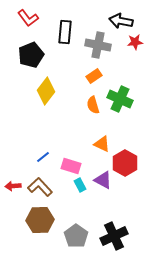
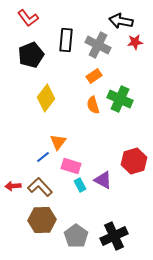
black rectangle: moved 1 px right, 8 px down
gray cross: rotated 15 degrees clockwise
yellow diamond: moved 7 px down
orange triangle: moved 44 px left, 2 px up; rotated 42 degrees clockwise
red hexagon: moved 9 px right, 2 px up; rotated 15 degrees clockwise
brown hexagon: moved 2 px right
